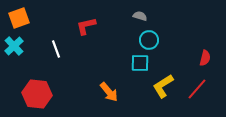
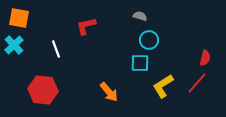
orange square: rotated 30 degrees clockwise
cyan cross: moved 1 px up
red line: moved 6 px up
red hexagon: moved 6 px right, 4 px up
